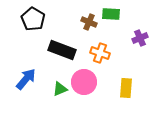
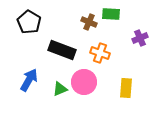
black pentagon: moved 4 px left, 3 px down
blue arrow: moved 3 px right, 1 px down; rotated 10 degrees counterclockwise
